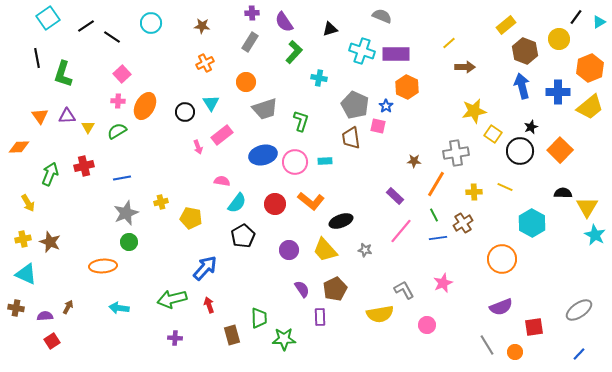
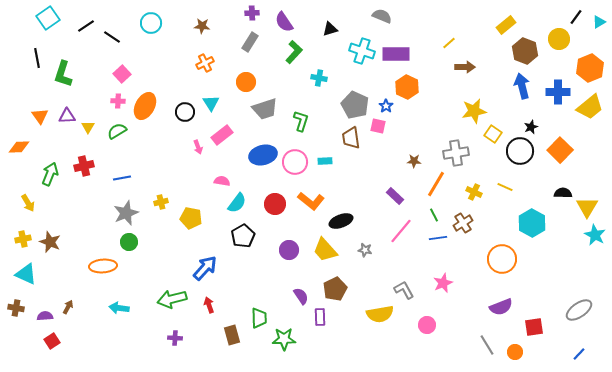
yellow cross at (474, 192): rotated 28 degrees clockwise
purple semicircle at (302, 289): moved 1 px left, 7 px down
